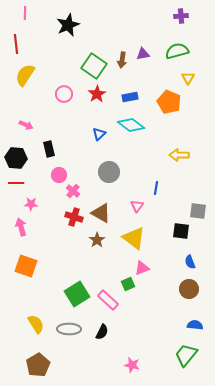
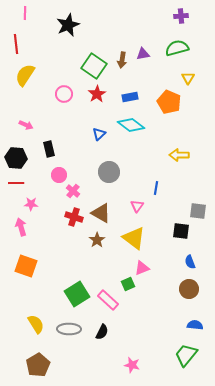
green semicircle at (177, 51): moved 3 px up
